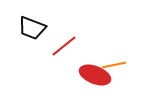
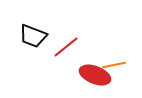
black trapezoid: moved 1 px right, 8 px down
red line: moved 2 px right, 1 px down
